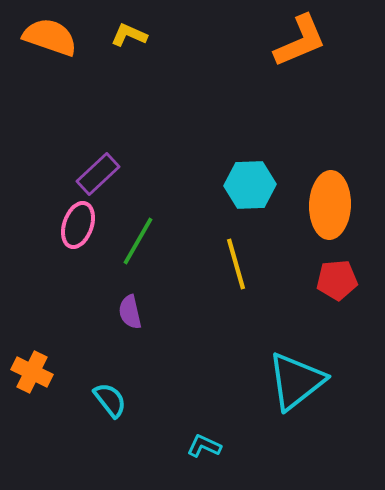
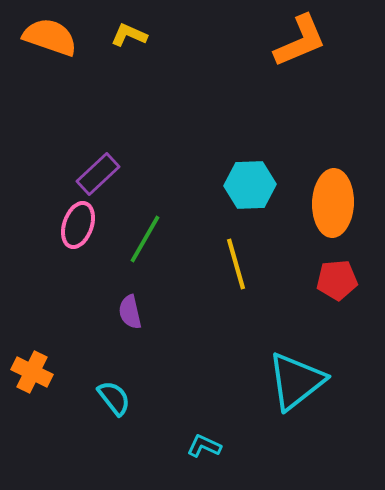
orange ellipse: moved 3 px right, 2 px up
green line: moved 7 px right, 2 px up
cyan semicircle: moved 4 px right, 2 px up
